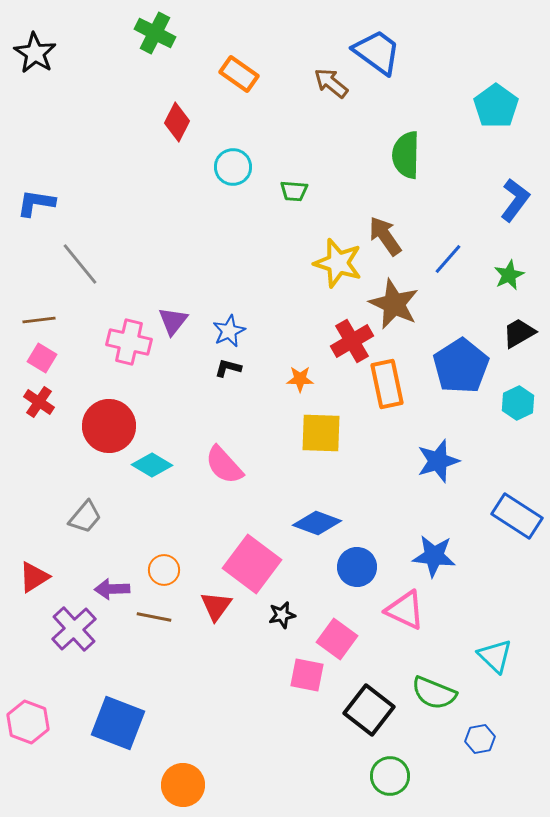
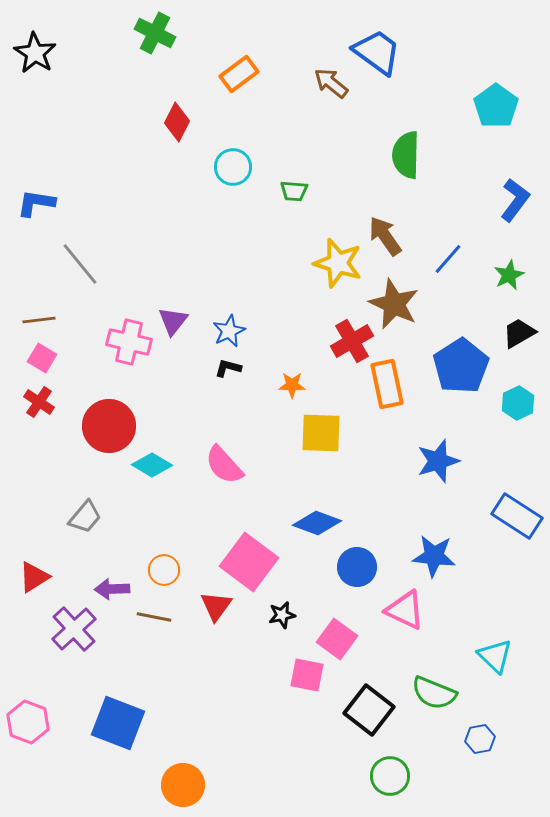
orange rectangle at (239, 74): rotated 72 degrees counterclockwise
orange star at (300, 379): moved 8 px left, 6 px down
pink square at (252, 564): moved 3 px left, 2 px up
